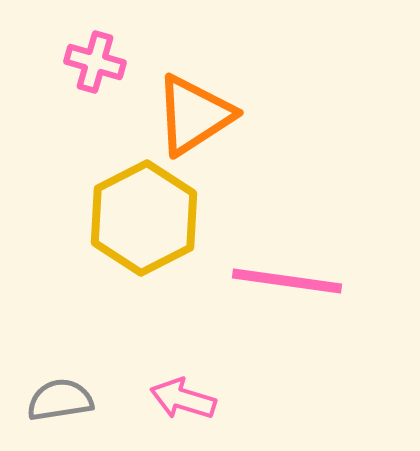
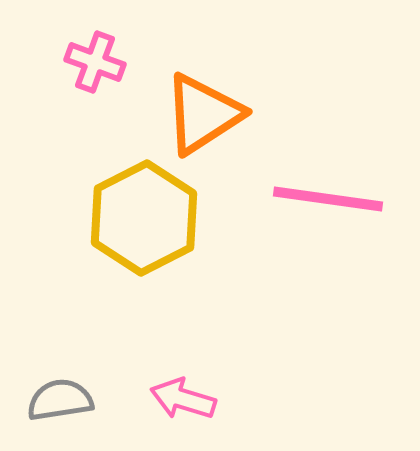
pink cross: rotated 4 degrees clockwise
orange triangle: moved 9 px right, 1 px up
pink line: moved 41 px right, 82 px up
